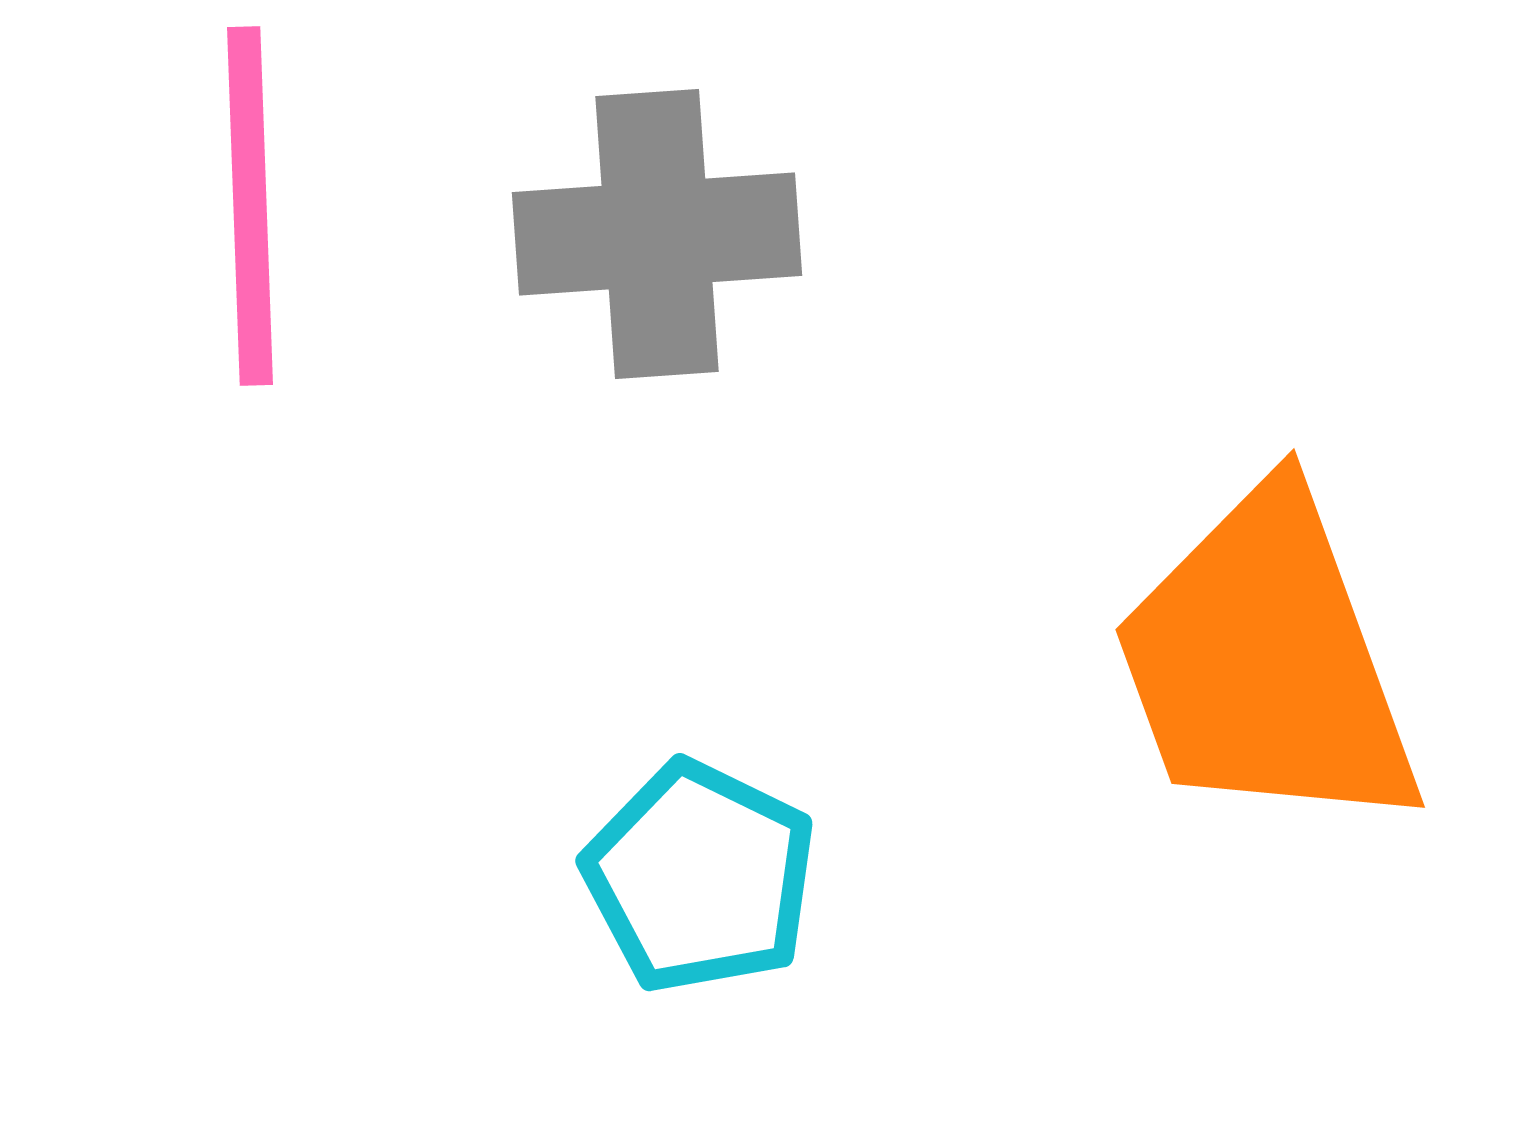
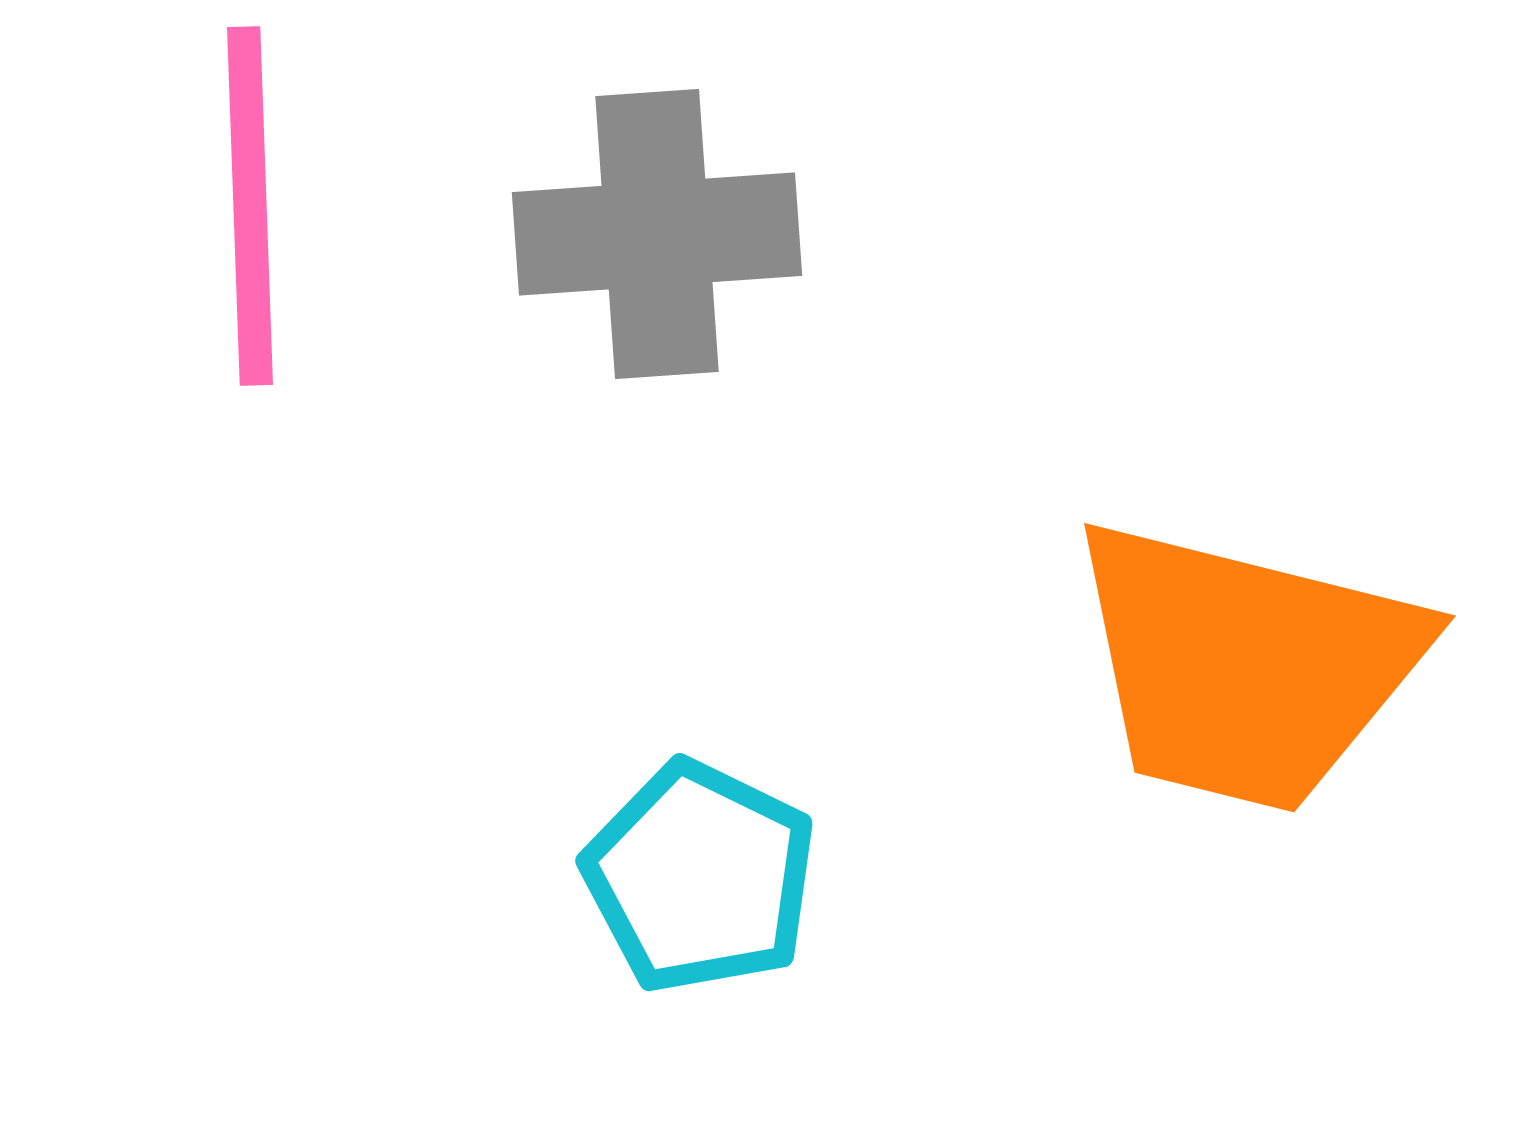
orange trapezoid: moved 20 px left, 4 px down; rotated 56 degrees counterclockwise
